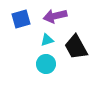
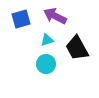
purple arrow: rotated 40 degrees clockwise
black trapezoid: moved 1 px right, 1 px down
